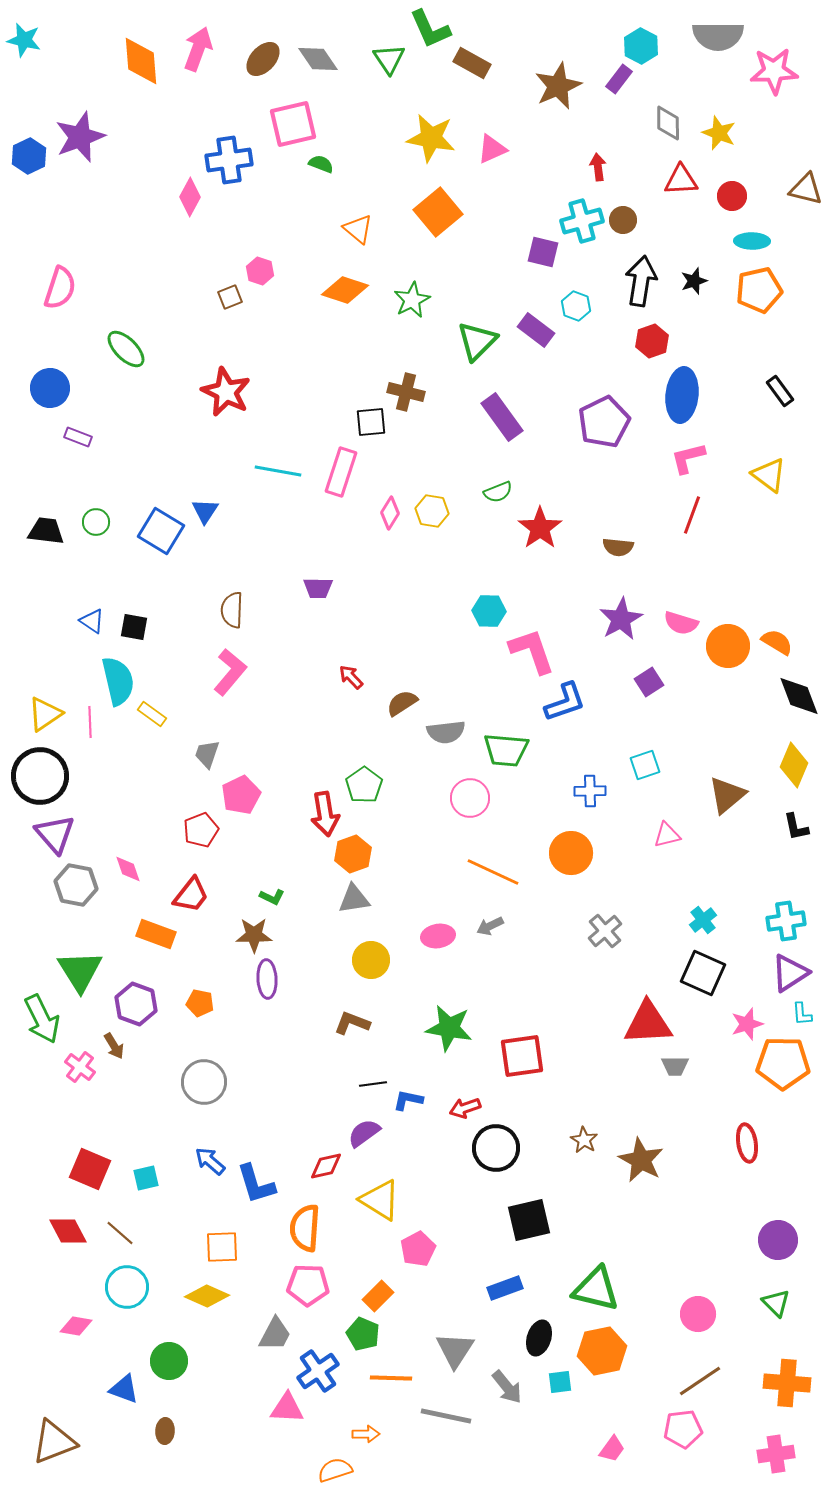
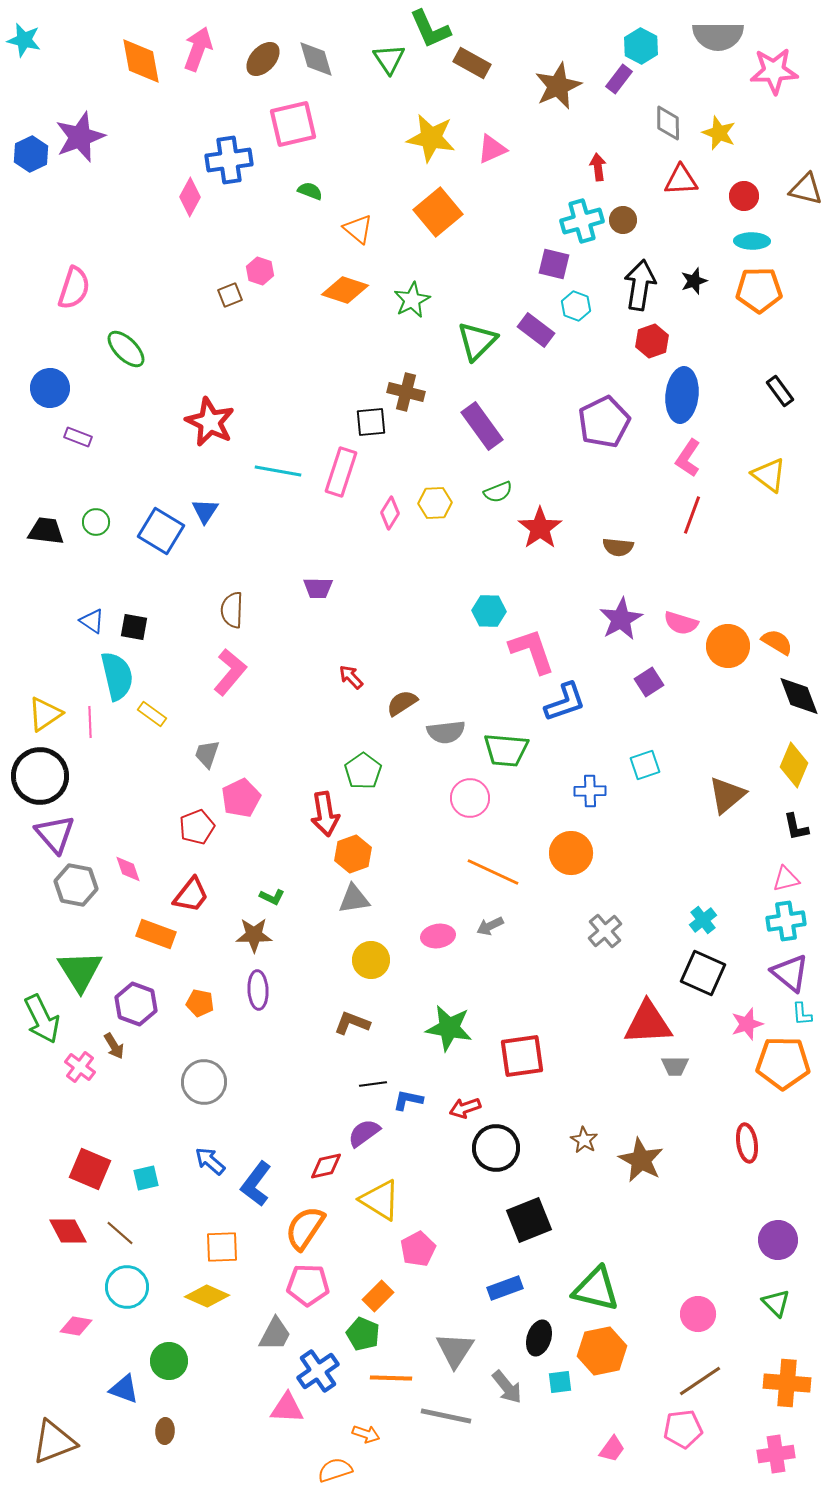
gray diamond at (318, 59): moved 2 px left; rotated 18 degrees clockwise
orange diamond at (141, 61): rotated 6 degrees counterclockwise
blue hexagon at (29, 156): moved 2 px right, 2 px up
green semicircle at (321, 164): moved 11 px left, 27 px down
red circle at (732, 196): moved 12 px right
purple square at (543, 252): moved 11 px right, 12 px down
black arrow at (641, 281): moved 1 px left, 4 px down
pink semicircle at (60, 288): moved 14 px right
orange pentagon at (759, 290): rotated 12 degrees clockwise
brown square at (230, 297): moved 2 px up
red star at (226, 392): moved 16 px left, 30 px down
purple rectangle at (502, 417): moved 20 px left, 9 px down
pink L-shape at (688, 458): rotated 42 degrees counterclockwise
yellow hexagon at (432, 511): moved 3 px right, 8 px up; rotated 12 degrees counterclockwise
cyan semicircle at (118, 681): moved 1 px left, 5 px up
green pentagon at (364, 785): moved 1 px left, 14 px up
pink pentagon at (241, 795): moved 3 px down
red pentagon at (201, 830): moved 4 px left, 3 px up
pink triangle at (667, 835): moved 119 px right, 44 px down
purple triangle at (790, 973): rotated 48 degrees counterclockwise
purple ellipse at (267, 979): moved 9 px left, 11 px down
blue L-shape at (256, 1184): rotated 54 degrees clockwise
black square at (529, 1220): rotated 9 degrees counterclockwise
orange semicircle at (305, 1228): rotated 30 degrees clockwise
orange arrow at (366, 1434): rotated 20 degrees clockwise
